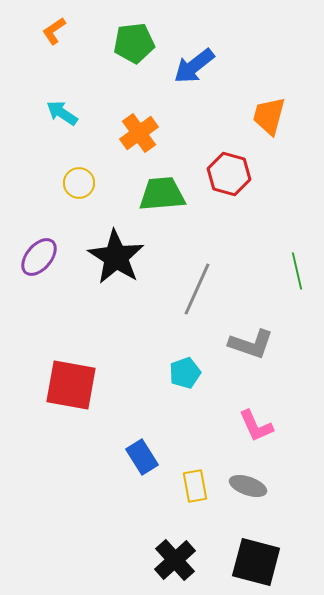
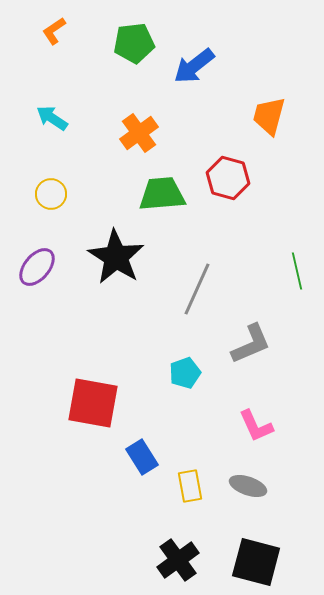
cyan arrow: moved 10 px left, 5 px down
red hexagon: moved 1 px left, 4 px down
yellow circle: moved 28 px left, 11 px down
purple ellipse: moved 2 px left, 10 px down
gray L-shape: rotated 42 degrees counterclockwise
red square: moved 22 px right, 18 px down
yellow rectangle: moved 5 px left
black cross: moved 3 px right; rotated 6 degrees clockwise
